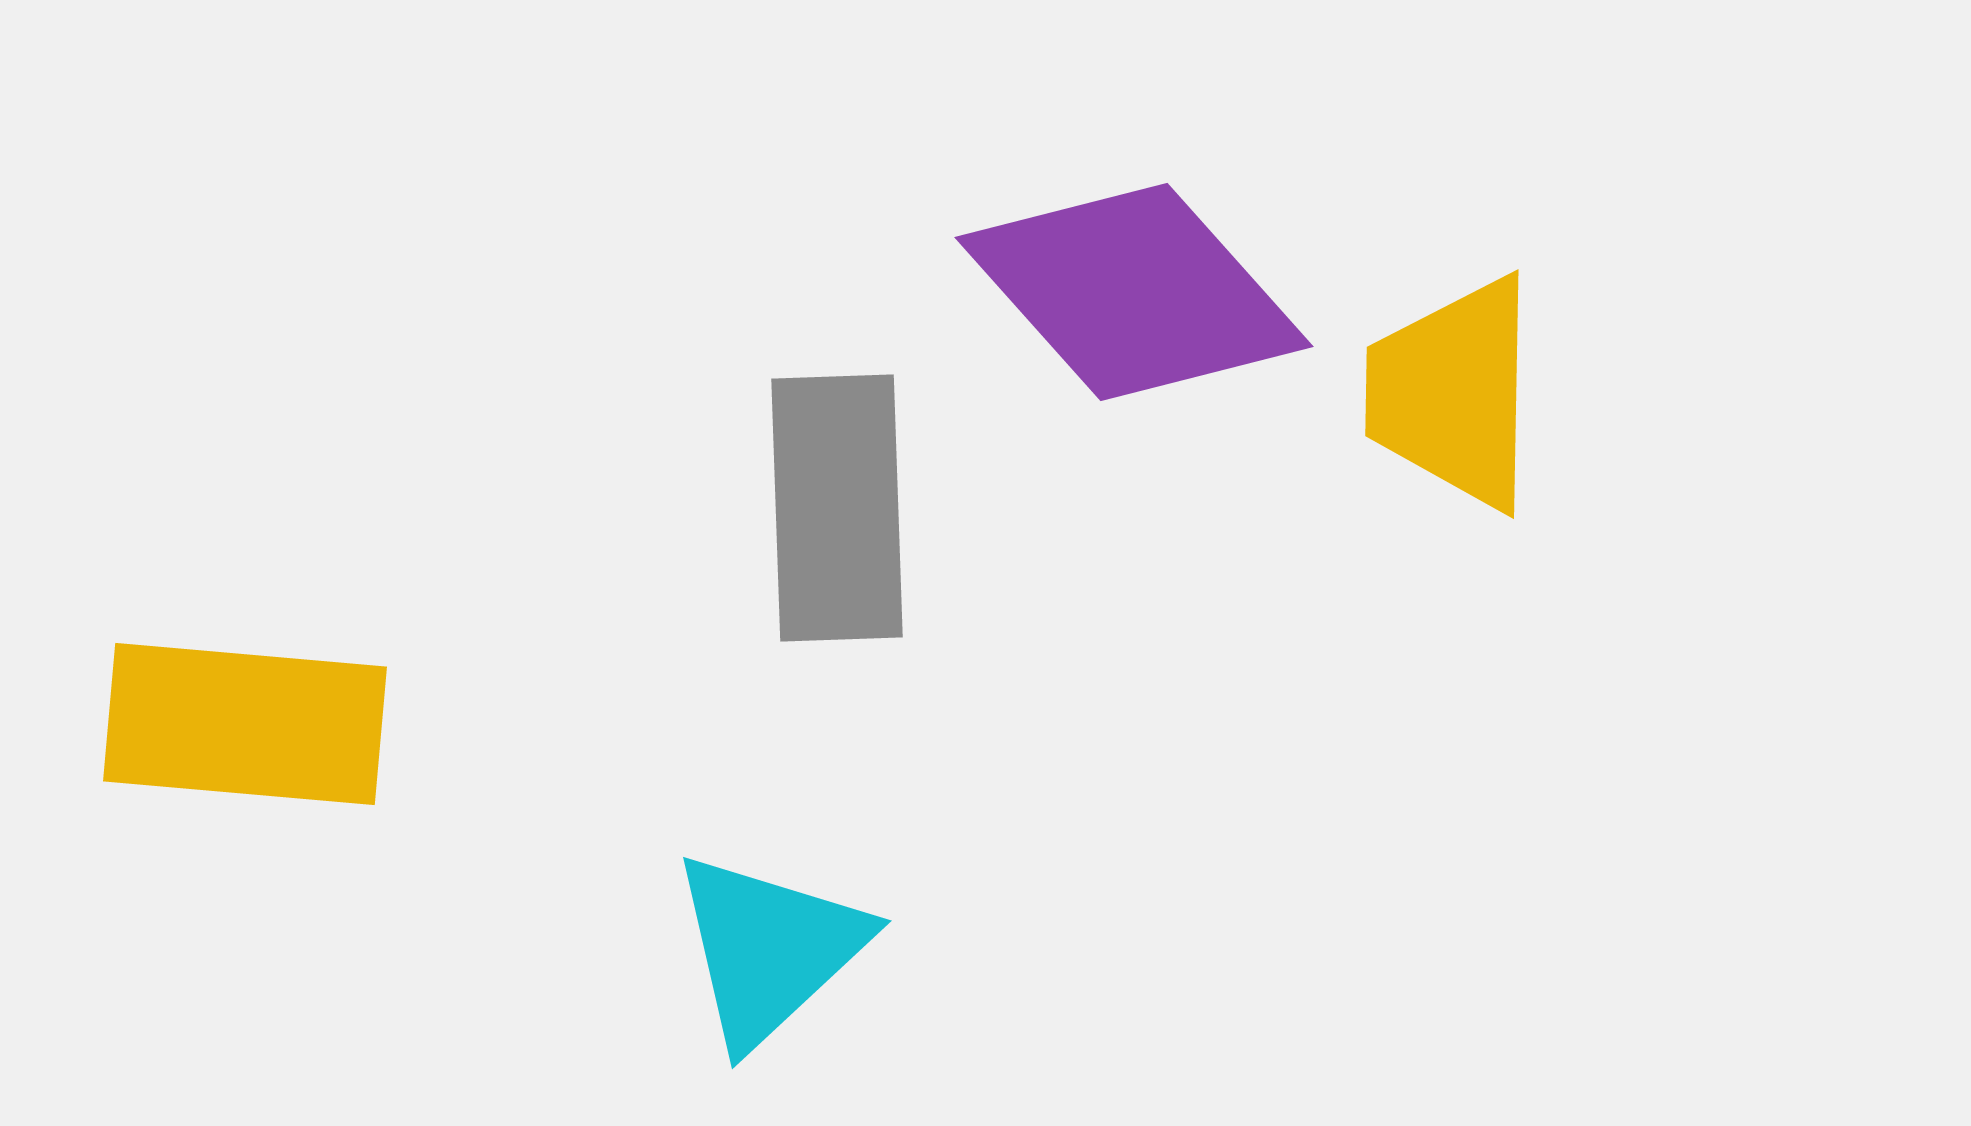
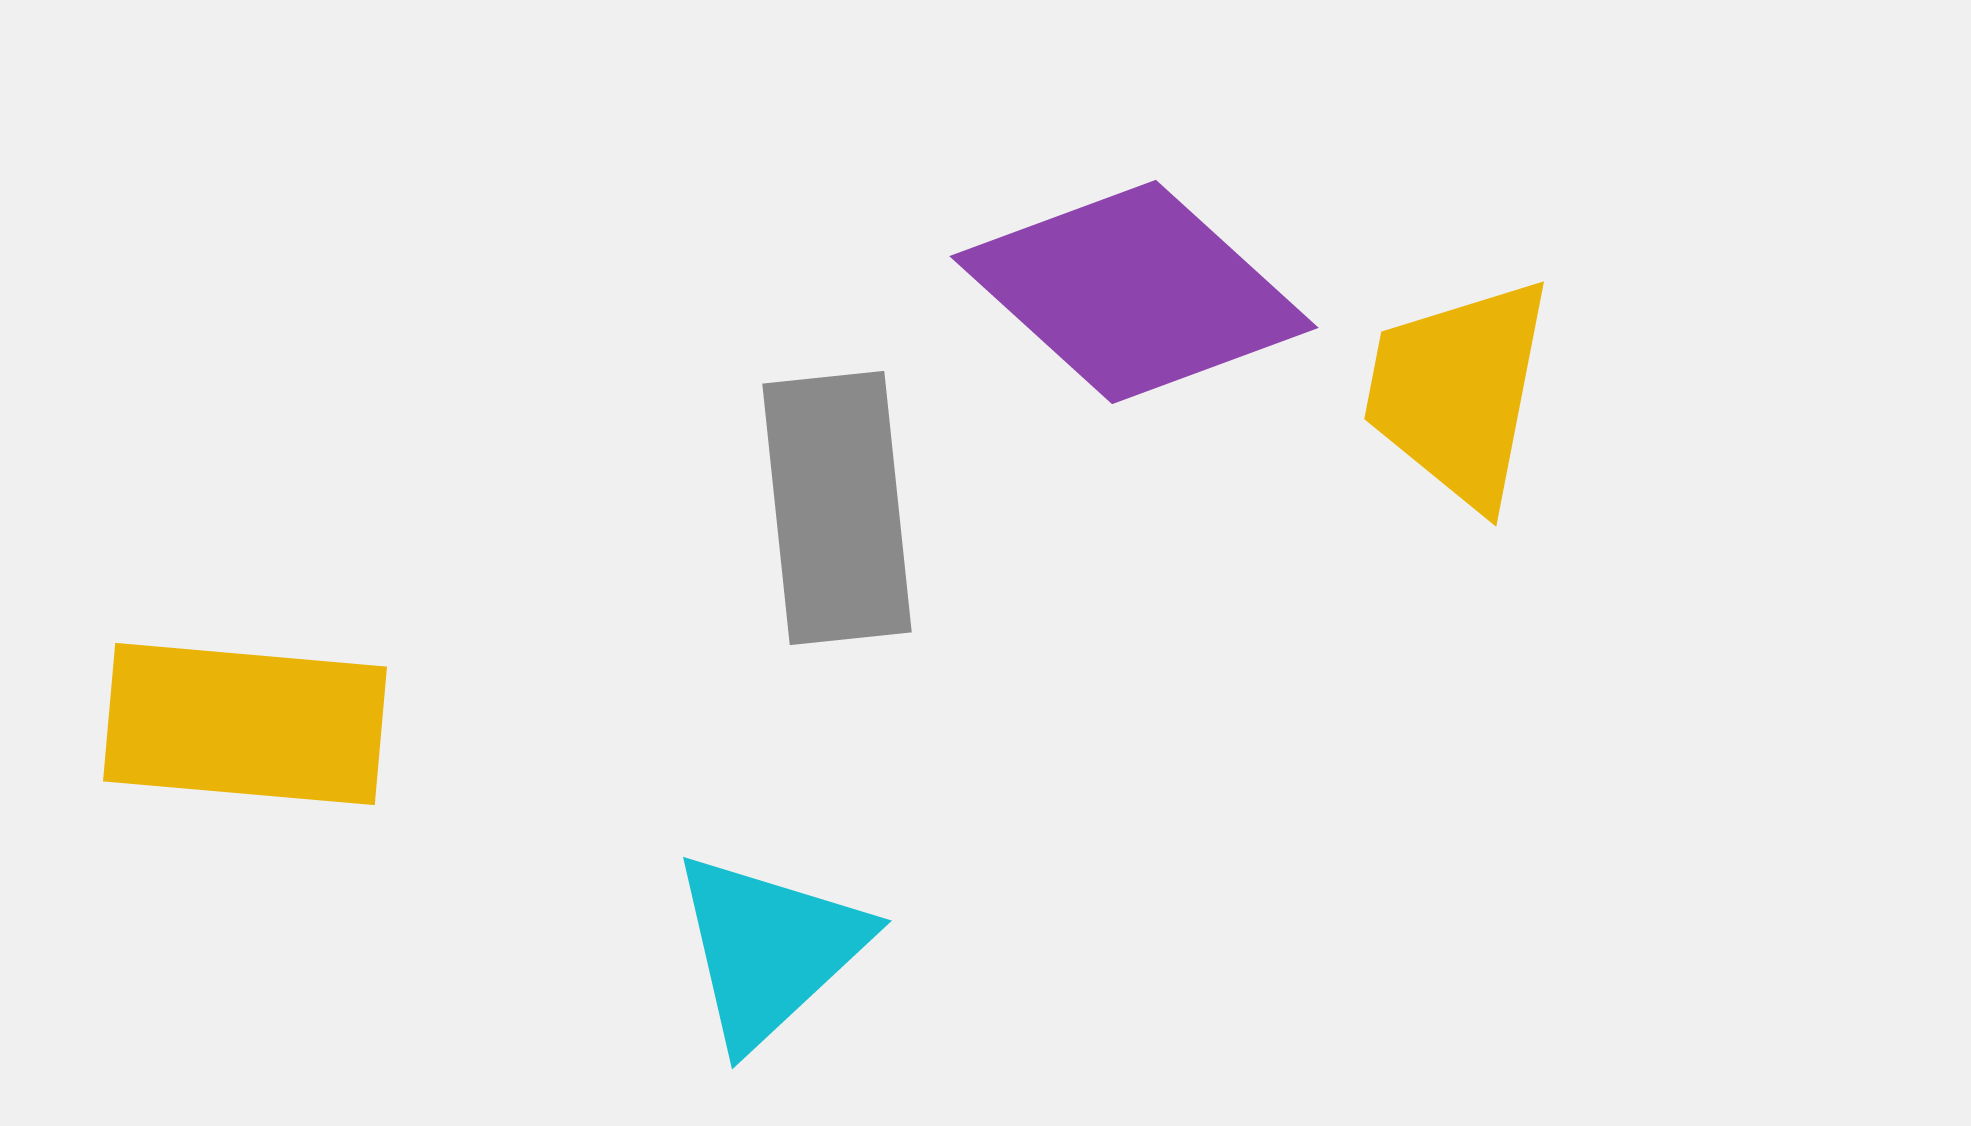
purple diamond: rotated 6 degrees counterclockwise
yellow trapezoid: moved 5 px right, 1 px up; rotated 10 degrees clockwise
gray rectangle: rotated 4 degrees counterclockwise
